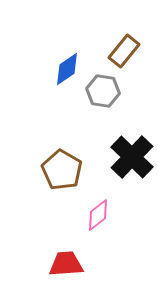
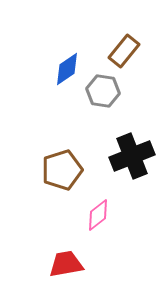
black cross: moved 1 px up; rotated 24 degrees clockwise
brown pentagon: rotated 24 degrees clockwise
red trapezoid: rotated 6 degrees counterclockwise
